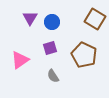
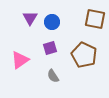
brown square: rotated 20 degrees counterclockwise
